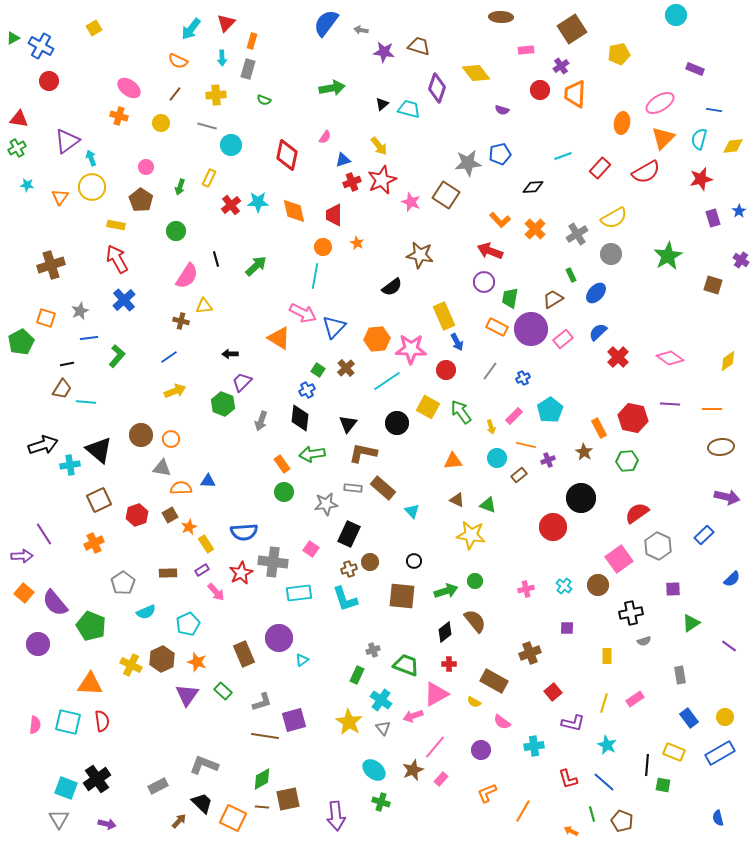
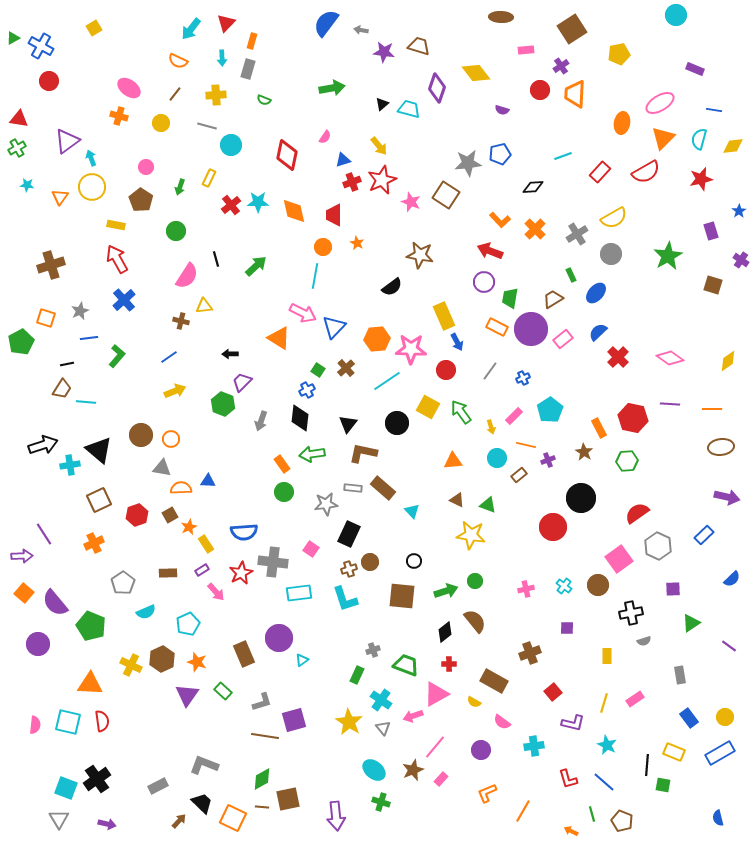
red rectangle at (600, 168): moved 4 px down
purple rectangle at (713, 218): moved 2 px left, 13 px down
